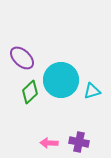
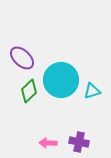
green diamond: moved 1 px left, 1 px up
pink arrow: moved 1 px left
